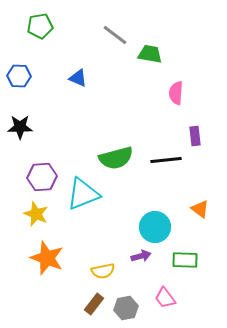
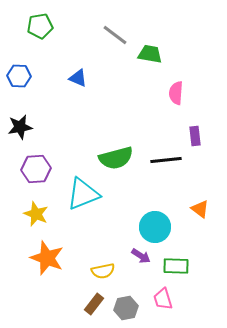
black star: rotated 10 degrees counterclockwise
purple hexagon: moved 6 px left, 8 px up
purple arrow: rotated 48 degrees clockwise
green rectangle: moved 9 px left, 6 px down
pink trapezoid: moved 2 px left, 1 px down; rotated 20 degrees clockwise
